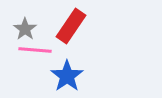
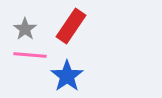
pink line: moved 5 px left, 5 px down
